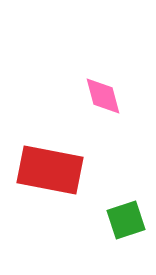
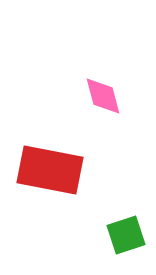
green square: moved 15 px down
